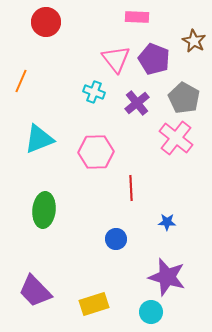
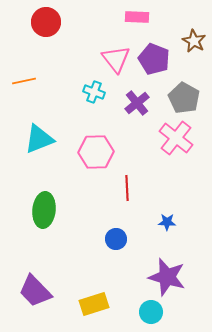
orange line: moved 3 px right; rotated 55 degrees clockwise
red line: moved 4 px left
